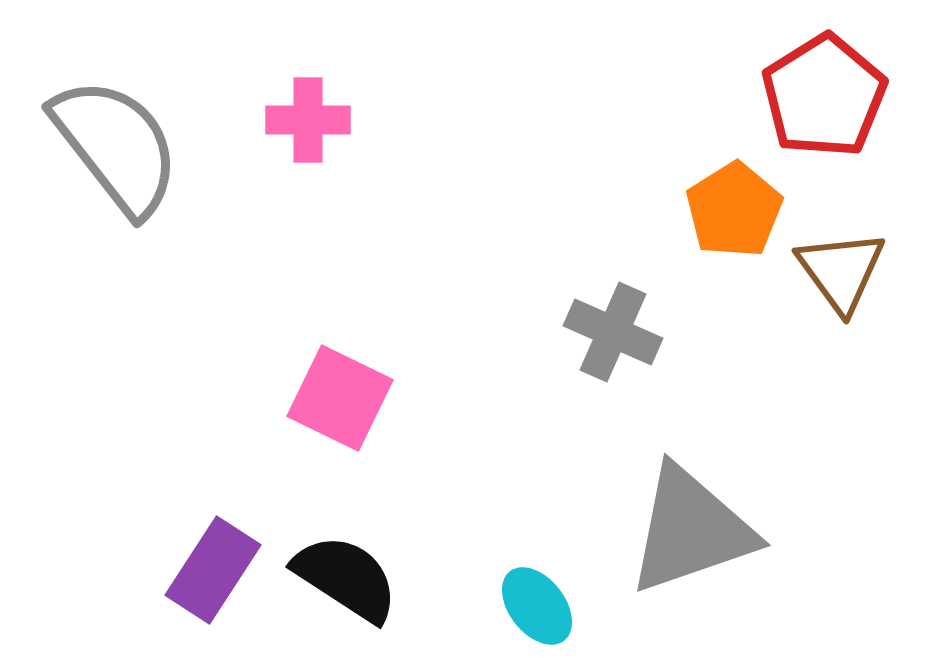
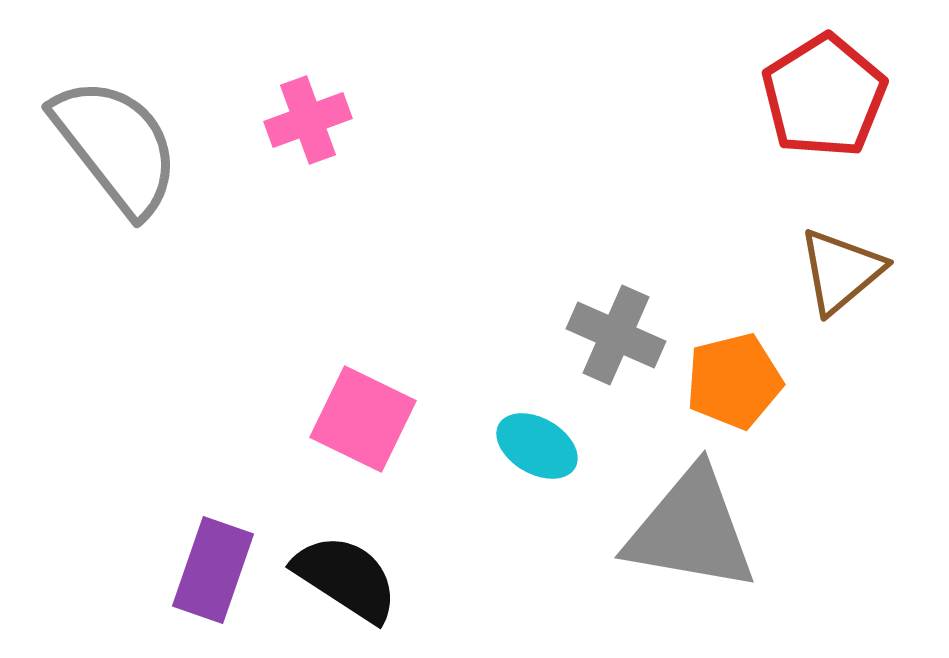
pink cross: rotated 20 degrees counterclockwise
orange pentagon: moved 171 px down; rotated 18 degrees clockwise
brown triangle: rotated 26 degrees clockwise
gray cross: moved 3 px right, 3 px down
pink square: moved 23 px right, 21 px down
gray triangle: rotated 29 degrees clockwise
purple rectangle: rotated 14 degrees counterclockwise
cyan ellipse: moved 160 px up; rotated 22 degrees counterclockwise
